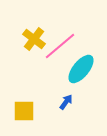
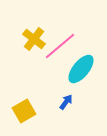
yellow square: rotated 30 degrees counterclockwise
